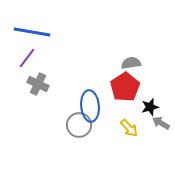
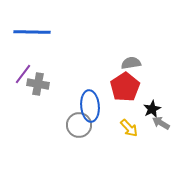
blue line: rotated 9 degrees counterclockwise
purple line: moved 4 px left, 16 px down
gray cross: rotated 15 degrees counterclockwise
black star: moved 2 px right, 2 px down; rotated 12 degrees counterclockwise
